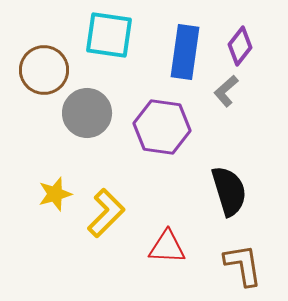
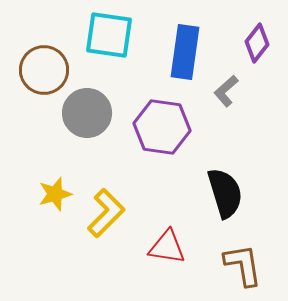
purple diamond: moved 17 px right, 3 px up
black semicircle: moved 4 px left, 2 px down
red triangle: rotated 6 degrees clockwise
